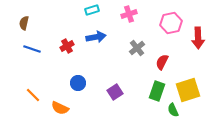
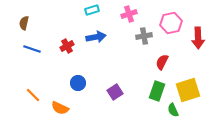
gray cross: moved 7 px right, 12 px up; rotated 28 degrees clockwise
